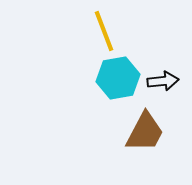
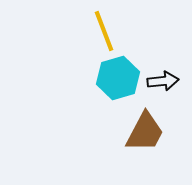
cyan hexagon: rotated 6 degrees counterclockwise
